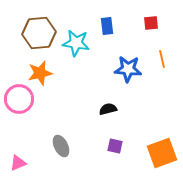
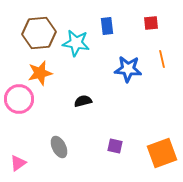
black semicircle: moved 25 px left, 8 px up
gray ellipse: moved 2 px left, 1 px down
pink triangle: rotated 12 degrees counterclockwise
